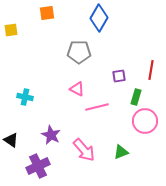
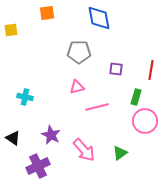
blue diamond: rotated 40 degrees counterclockwise
purple square: moved 3 px left, 7 px up; rotated 16 degrees clockwise
pink triangle: moved 2 px up; rotated 42 degrees counterclockwise
black triangle: moved 2 px right, 2 px up
green triangle: moved 1 px left, 1 px down; rotated 14 degrees counterclockwise
